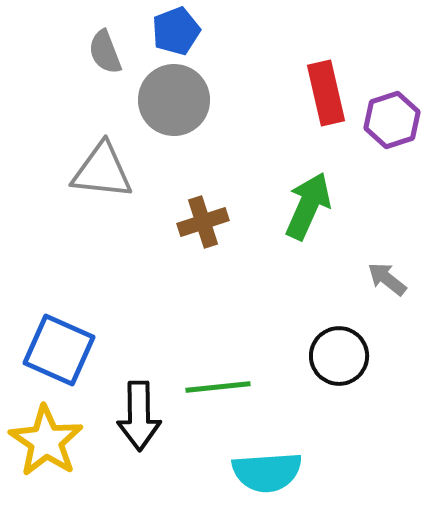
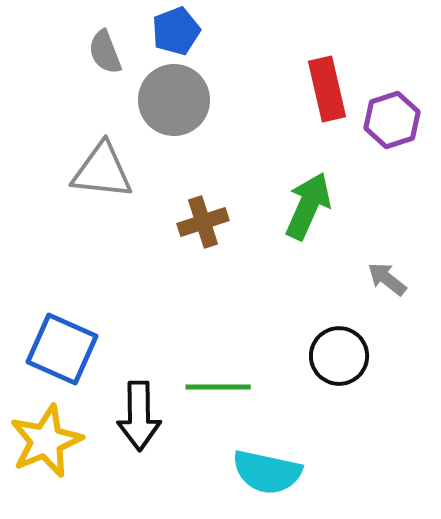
red rectangle: moved 1 px right, 4 px up
blue square: moved 3 px right, 1 px up
green line: rotated 6 degrees clockwise
yellow star: rotated 16 degrees clockwise
cyan semicircle: rotated 16 degrees clockwise
